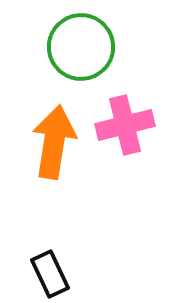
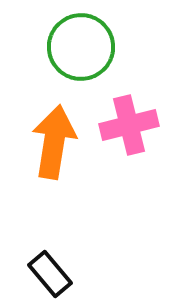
pink cross: moved 4 px right
black rectangle: rotated 15 degrees counterclockwise
